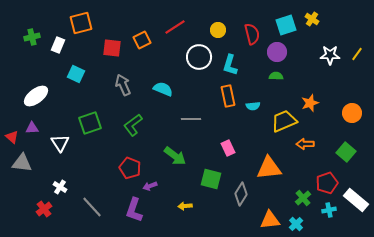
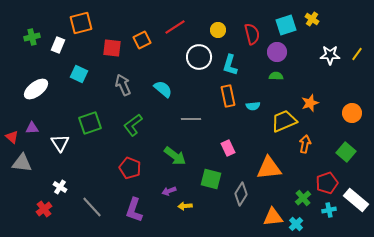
cyan square at (76, 74): moved 3 px right
cyan semicircle at (163, 89): rotated 18 degrees clockwise
white ellipse at (36, 96): moved 7 px up
orange arrow at (305, 144): rotated 102 degrees clockwise
purple arrow at (150, 186): moved 19 px right, 5 px down
orange triangle at (270, 220): moved 3 px right, 3 px up
